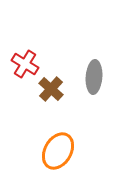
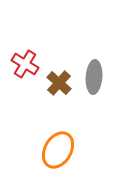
brown cross: moved 8 px right, 6 px up
orange ellipse: moved 1 px up
